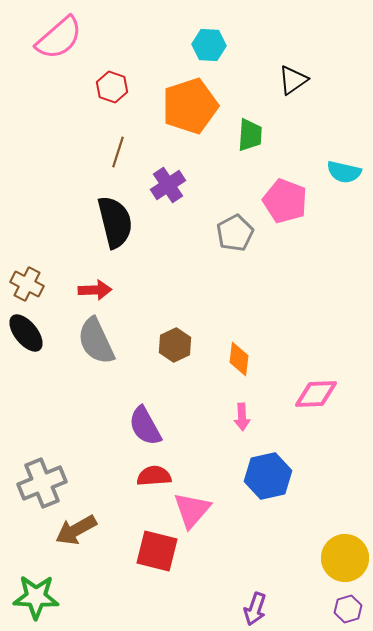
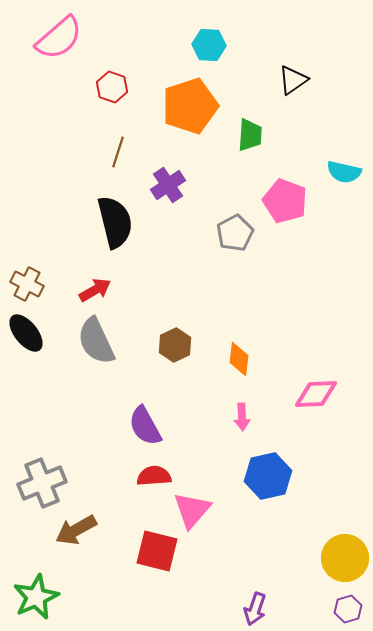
red arrow: rotated 28 degrees counterclockwise
green star: rotated 27 degrees counterclockwise
